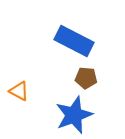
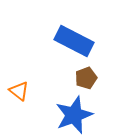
brown pentagon: rotated 25 degrees counterclockwise
orange triangle: rotated 10 degrees clockwise
